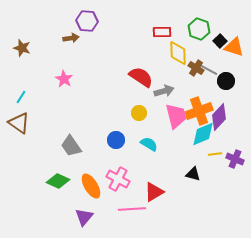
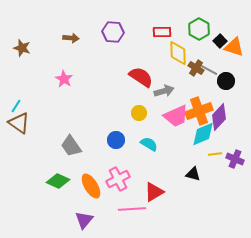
purple hexagon: moved 26 px right, 11 px down
green hexagon: rotated 10 degrees clockwise
brown arrow: rotated 14 degrees clockwise
cyan line: moved 5 px left, 9 px down
pink trapezoid: rotated 80 degrees clockwise
pink cross: rotated 35 degrees clockwise
purple triangle: moved 3 px down
